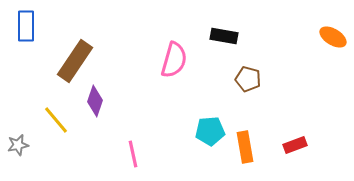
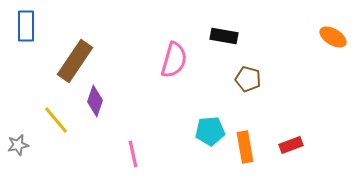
red rectangle: moved 4 px left
